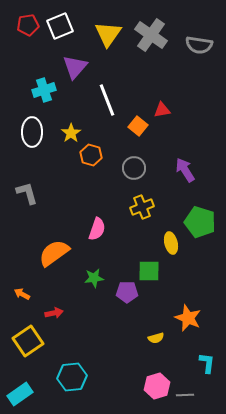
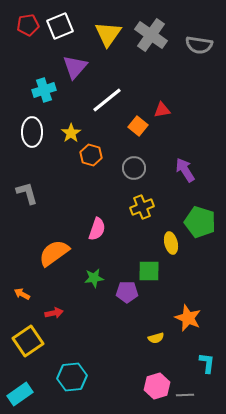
white line: rotated 72 degrees clockwise
